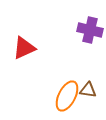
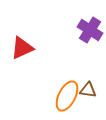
purple cross: rotated 20 degrees clockwise
red triangle: moved 2 px left
